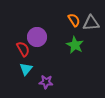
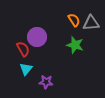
green star: rotated 12 degrees counterclockwise
